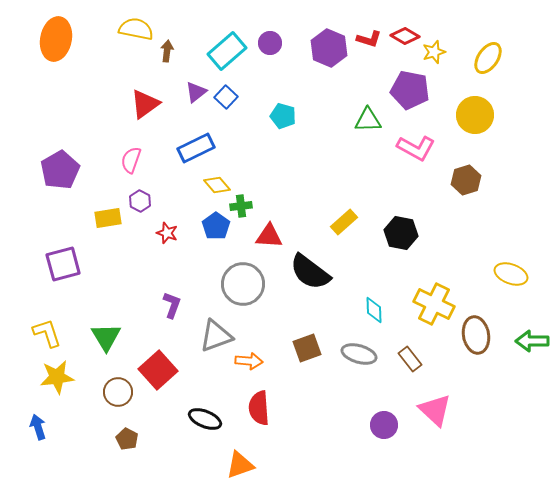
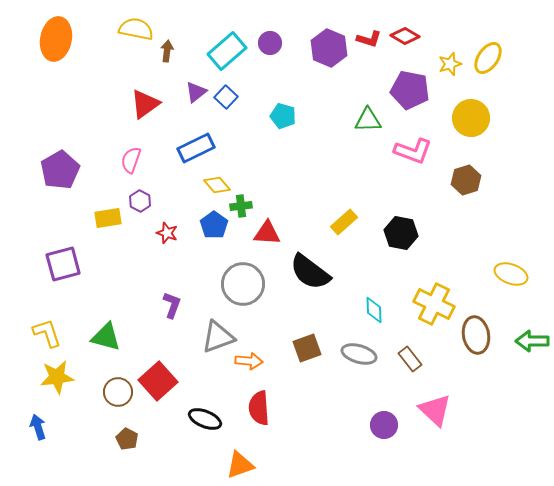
yellow star at (434, 52): moved 16 px right, 12 px down
yellow circle at (475, 115): moved 4 px left, 3 px down
pink L-shape at (416, 148): moved 3 px left, 3 px down; rotated 9 degrees counterclockwise
blue pentagon at (216, 226): moved 2 px left, 1 px up
red triangle at (269, 236): moved 2 px left, 3 px up
gray triangle at (216, 336): moved 2 px right, 1 px down
green triangle at (106, 337): rotated 44 degrees counterclockwise
red square at (158, 370): moved 11 px down
